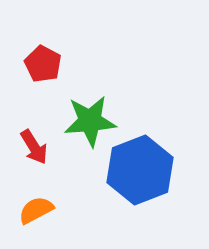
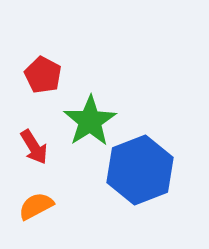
red pentagon: moved 11 px down
green star: rotated 28 degrees counterclockwise
orange semicircle: moved 4 px up
